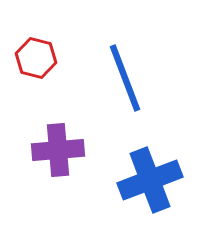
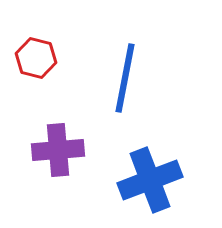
blue line: rotated 32 degrees clockwise
